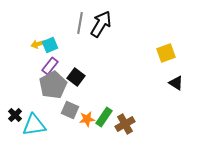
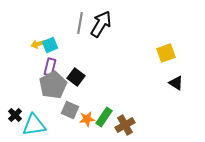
purple rectangle: moved 1 px down; rotated 24 degrees counterclockwise
brown cross: moved 1 px down
